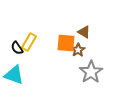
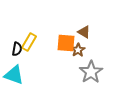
black semicircle: moved 1 px down; rotated 136 degrees counterclockwise
